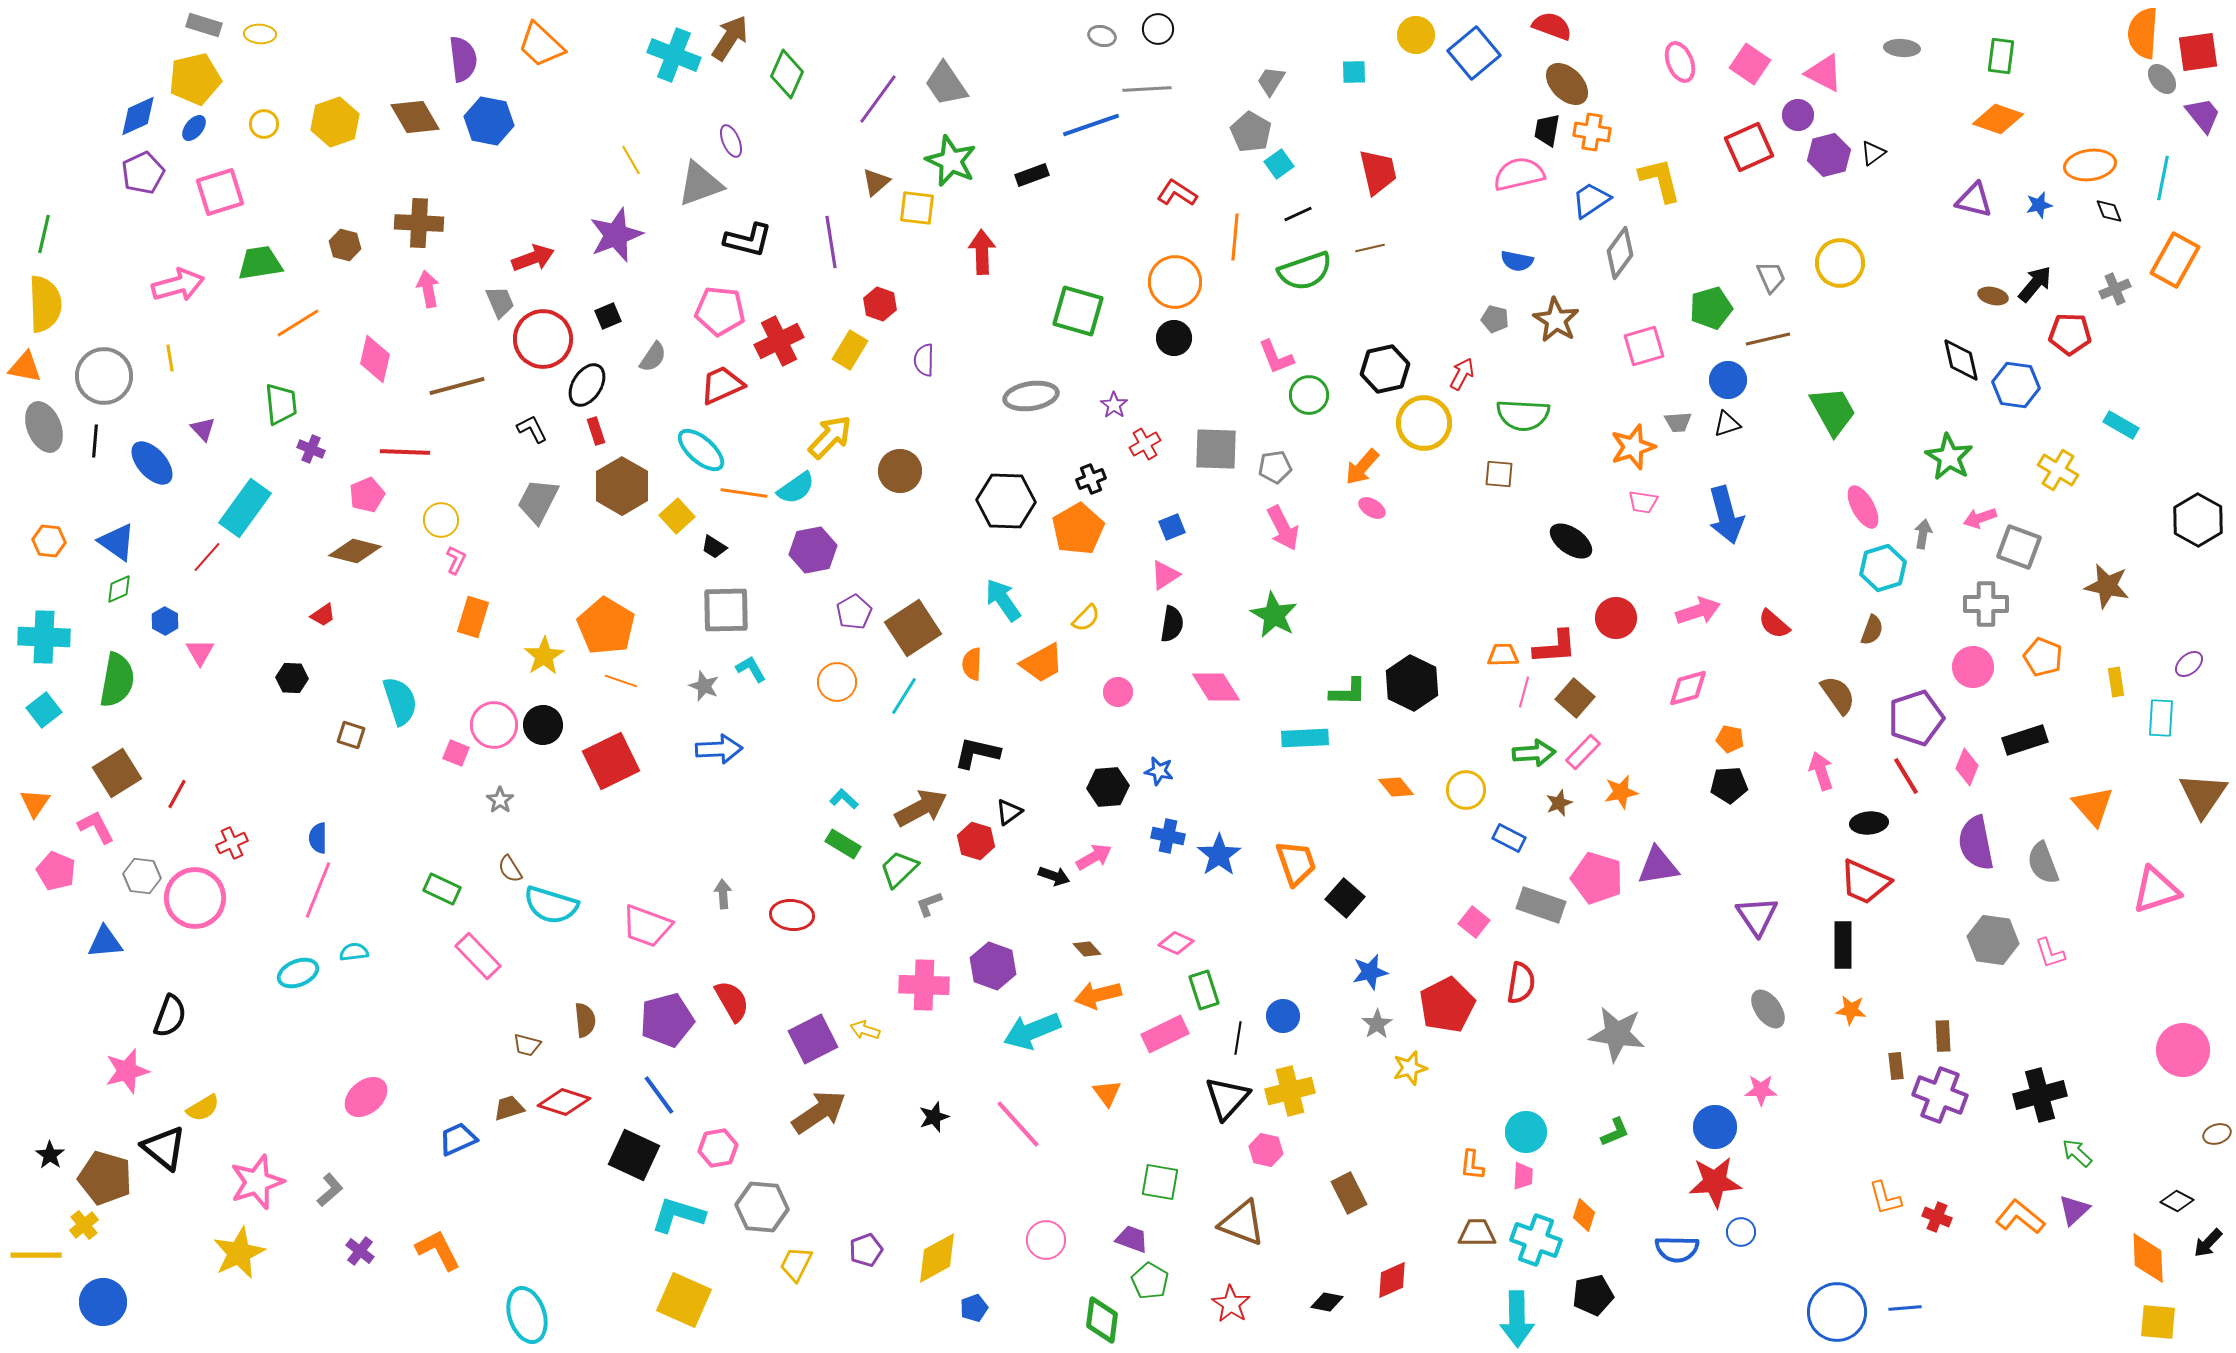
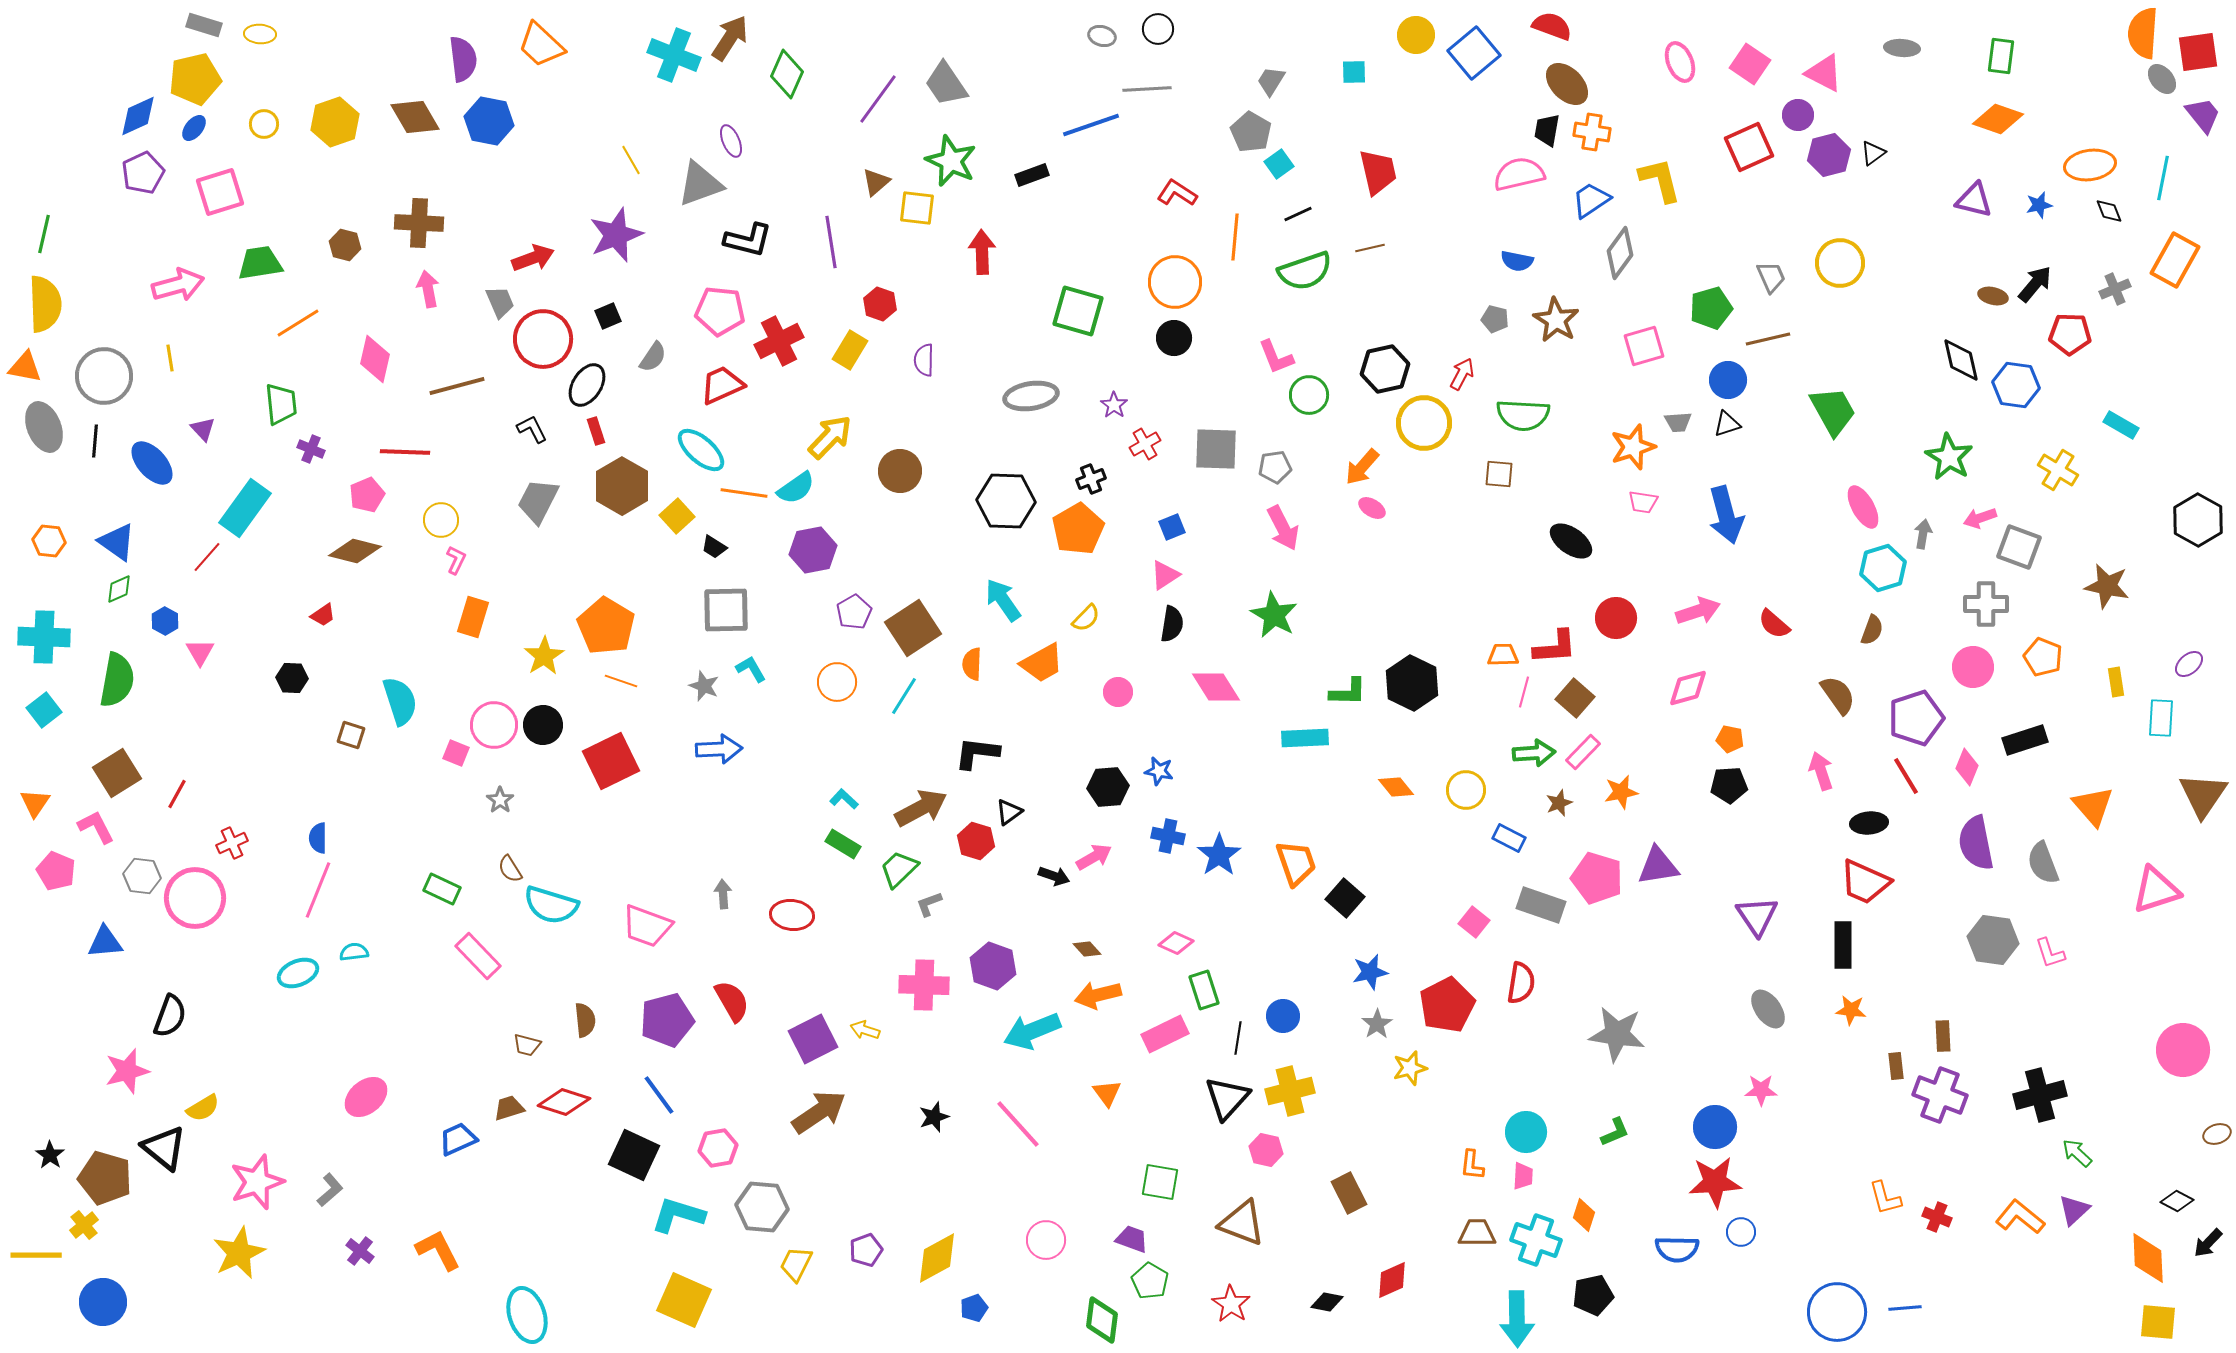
black L-shape at (977, 753): rotated 6 degrees counterclockwise
